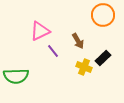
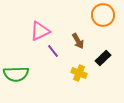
yellow cross: moved 5 px left, 6 px down
green semicircle: moved 2 px up
